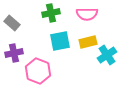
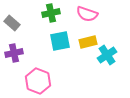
pink semicircle: rotated 20 degrees clockwise
pink hexagon: moved 10 px down
